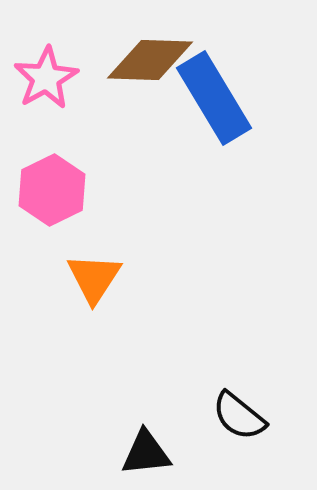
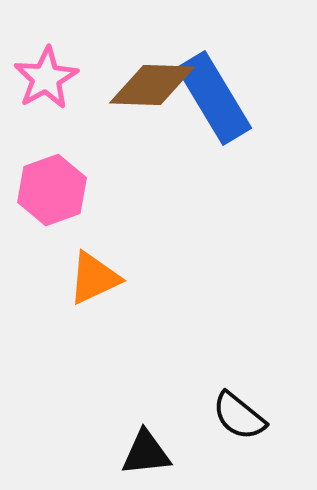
brown diamond: moved 2 px right, 25 px down
pink hexagon: rotated 6 degrees clockwise
orange triangle: rotated 32 degrees clockwise
